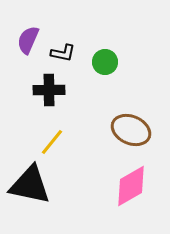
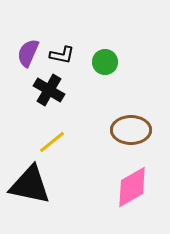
purple semicircle: moved 13 px down
black L-shape: moved 1 px left, 2 px down
black cross: rotated 32 degrees clockwise
brown ellipse: rotated 24 degrees counterclockwise
yellow line: rotated 12 degrees clockwise
pink diamond: moved 1 px right, 1 px down
